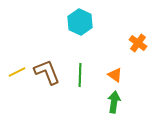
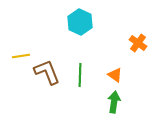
yellow line: moved 4 px right, 16 px up; rotated 18 degrees clockwise
